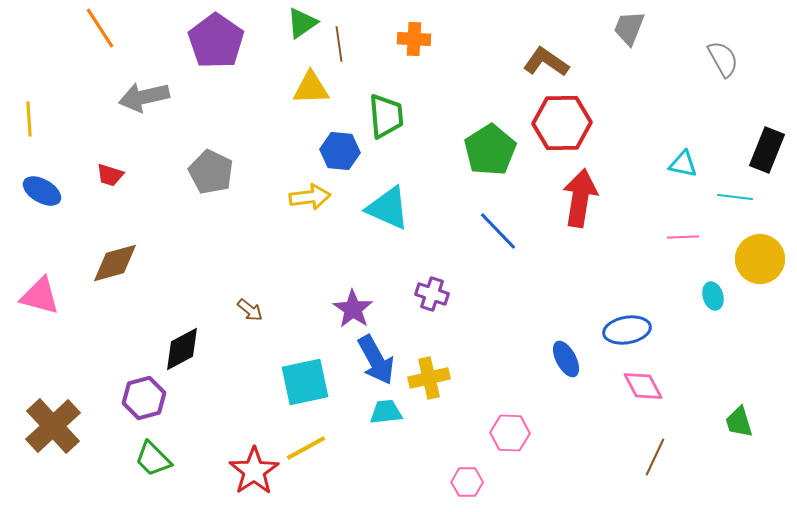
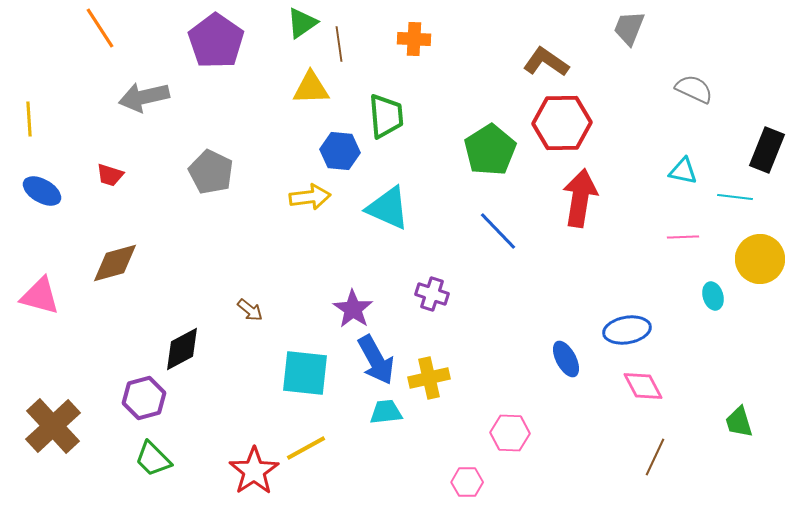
gray semicircle at (723, 59): moved 29 px left, 30 px down; rotated 36 degrees counterclockwise
cyan triangle at (683, 164): moved 7 px down
cyan square at (305, 382): moved 9 px up; rotated 18 degrees clockwise
